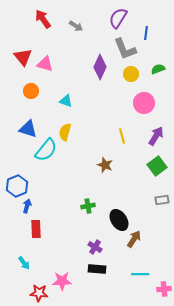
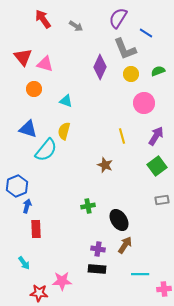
blue line: rotated 64 degrees counterclockwise
green semicircle: moved 2 px down
orange circle: moved 3 px right, 2 px up
yellow semicircle: moved 1 px left, 1 px up
brown arrow: moved 9 px left, 6 px down
purple cross: moved 3 px right, 2 px down; rotated 24 degrees counterclockwise
